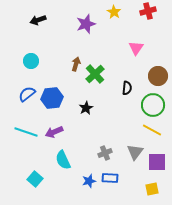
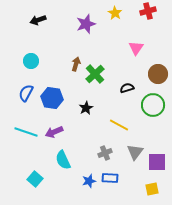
yellow star: moved 1 px right, 1 px down
brown circle: moved 2 px up
black semicircle: rotated 112 degrees counterclockwise
blue semicircle: moved 1 px left, 1 px up; rotated 24 degrees counterclockwise
blue hexagon: rotated 15 degrees clockwise
yellow line: moved 33 px left, 5 px up
